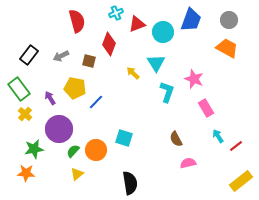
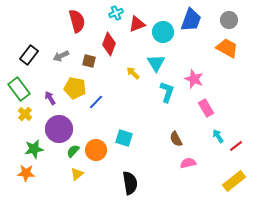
yellow rectangle: moved 7 px left
